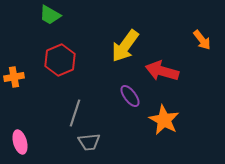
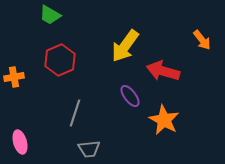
red arrow: moved 1 px right
gray trapezoid: moved 7 px down
